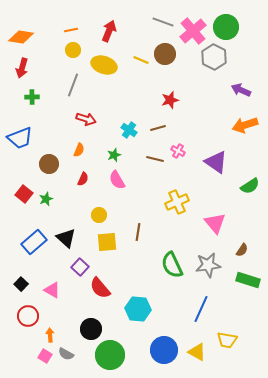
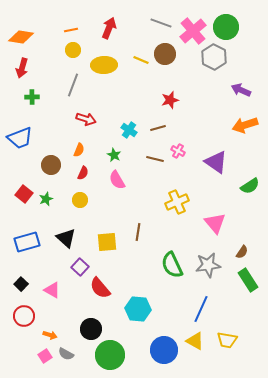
gray line at (163, 22): moved 2 px left, 1 px down
red arrow at (109, 31): moved 3 px up
yellow ellipse at (104, 65): rotated 20 degrees counterclockwise
green star at (114, 155): rotated 24 degrees counterclockwise
brown circle at (49, 164): moved 2 px right, 1 px down
red semicircle at (83, 179): moved 6 px up
yellow circle at (99, 215): moved 19 px left, 15 px up
blue rectangle at (34, 242): moved 7 px left; rotated 25 degrees clockwise
brown semicircle at (242, 250): moved 2 px down
green rectangle at (248, 280): rotated 40 degrees clockwise
red circle at (28, 316): moved 4 px left
orange arrow at (50, 335): rotated 112 degrees clockwise
yellow triangle at (197, 352): moved 2 px left, 11 px up
pink square at (45, 356): rotated 24 degrees clockwise
